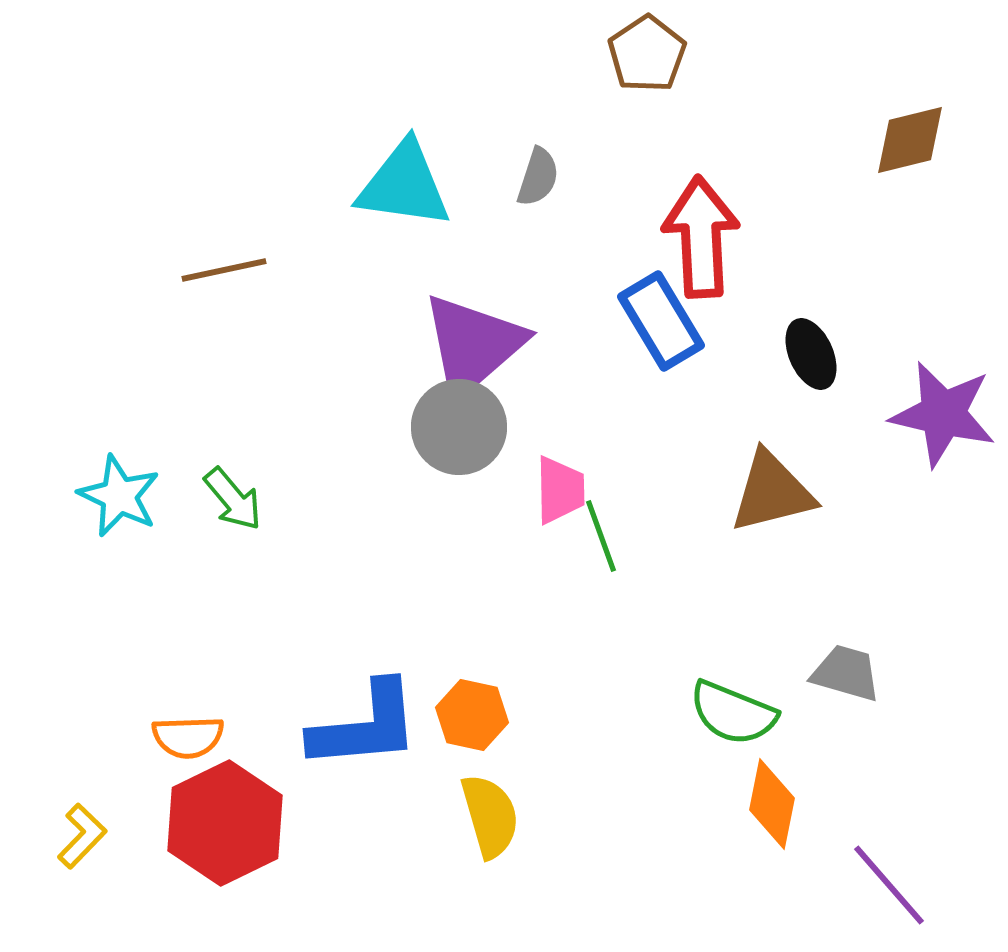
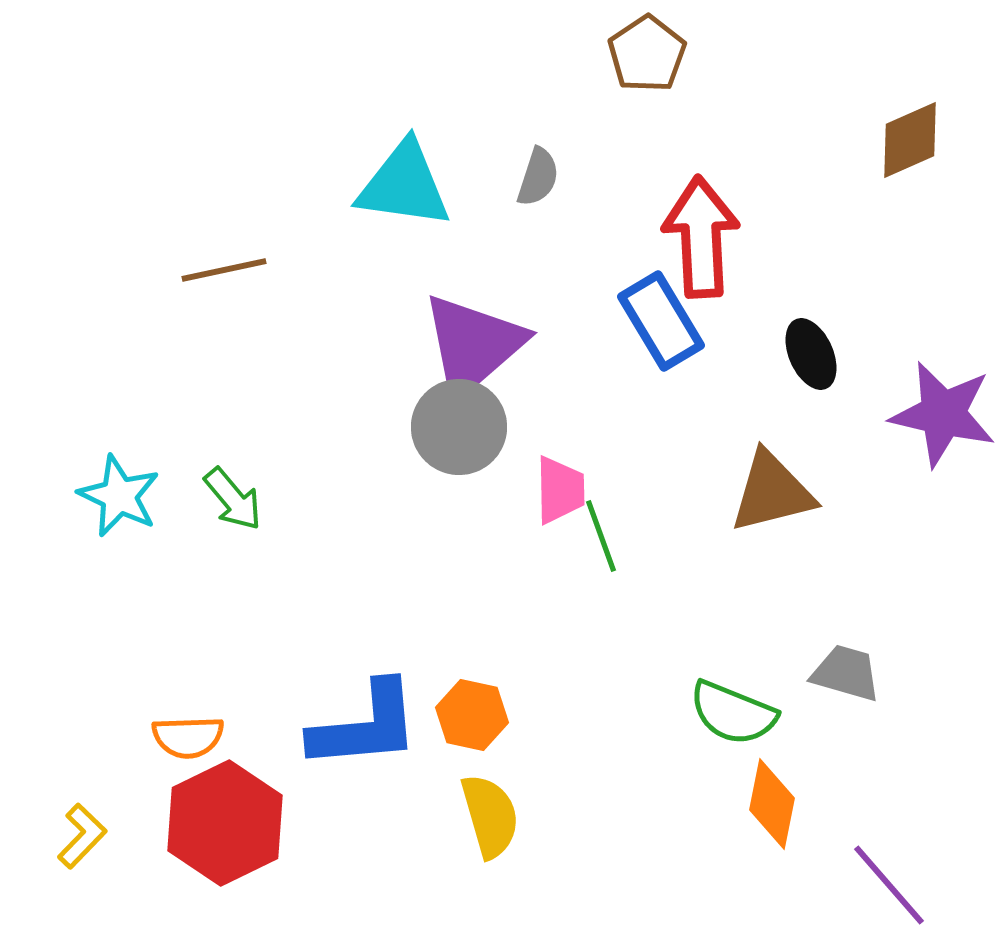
brown diamond: rotated 10 degrees counterclockwise
